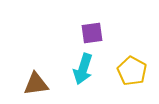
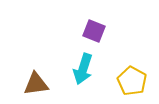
purple square: moved 2 px right, 2 px up; rotated 30 degrees clockwise
yellow pentagon: moved 10 px down
